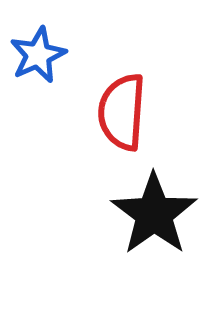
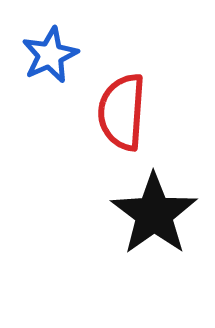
blue star: moved 12 px right
